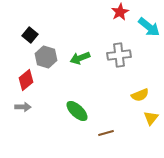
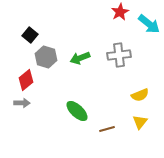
cyan arrow: moved 3 px up
gray arrow: moved 1 px left, 4 px up
yellow triangle: moved 11 px left, 4 px down
brown line: moved 1 px right, 4 px up
